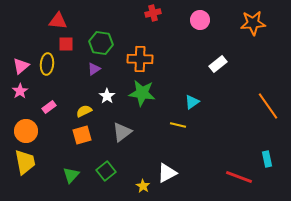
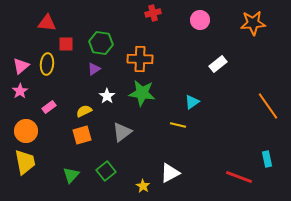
red triangle: moved 11 px left, 2 px down
white triangle: moved 3 px right
